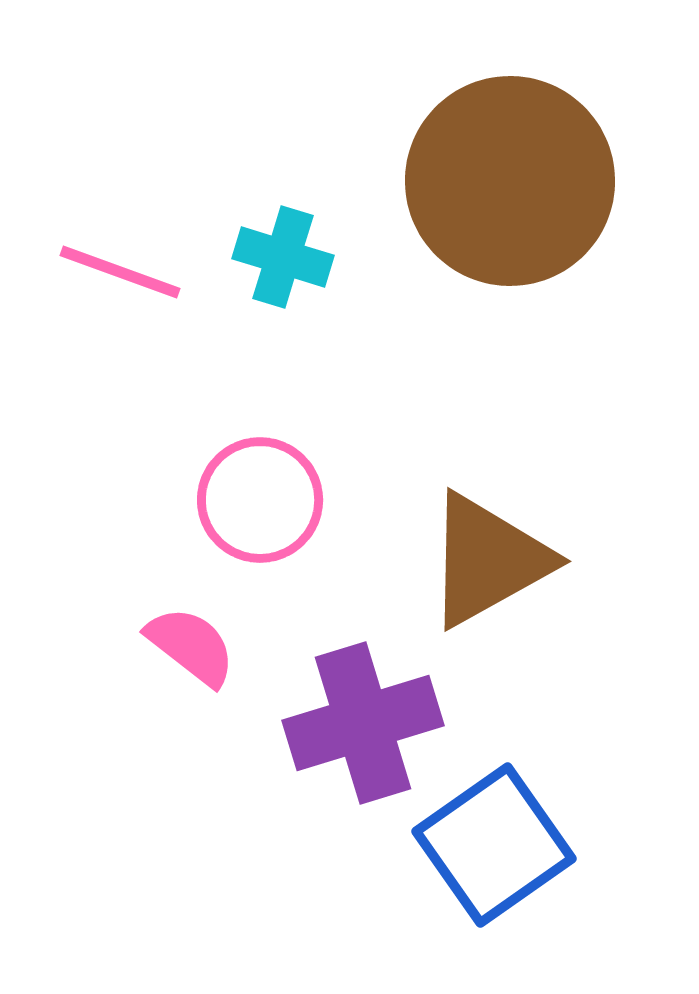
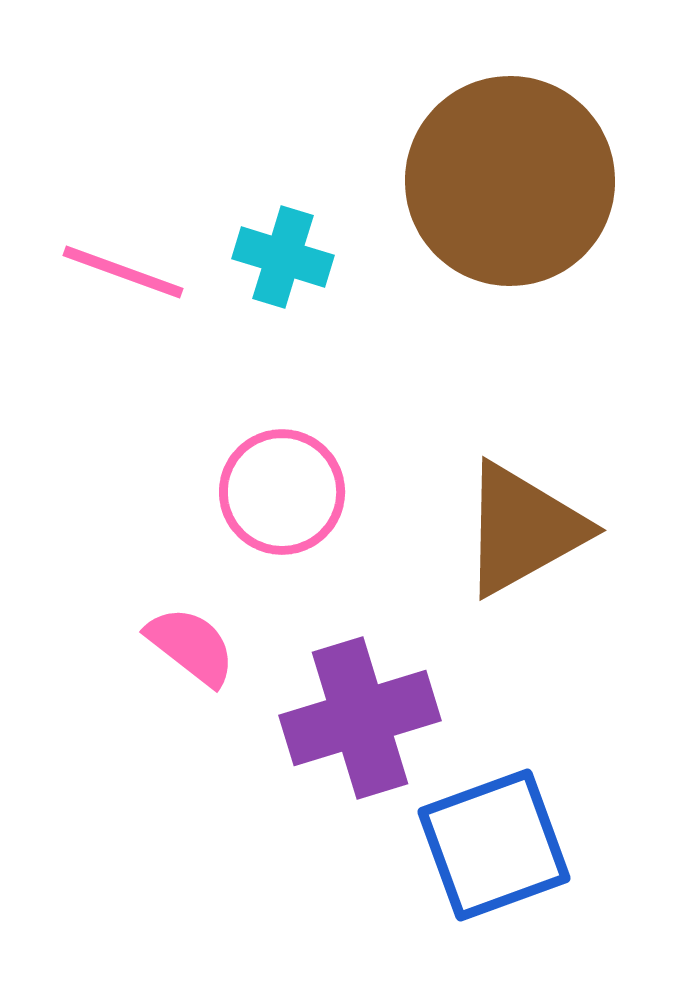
pink line: moved 3 px right
pink circle: moved 22 px right, 8 px up
brown triangle: moved 35 px right, 31 px up
purple cross: moved 3 px left, 5 px up
blue square: rotated 15 degrees clockwise
